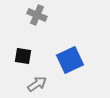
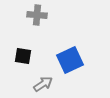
gray cross: rotated 18 degrees counterclockwise
gray arrow: moved 6 px right
